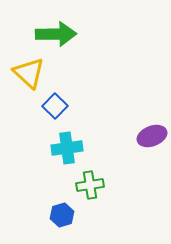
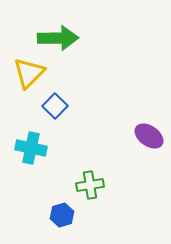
green arrow: moved 2 px right, 4 px down
yellow triangle: rotated 32 degrees clockwise
purple ellipse: moved 3 px left; rotated 56 degrees clockwise
cyan cross: moved 36 px left; rotated 20 degrees clockwise
